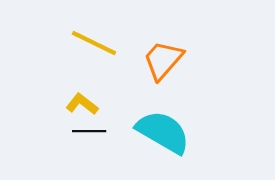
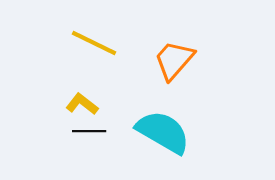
orange trapezoid: moved 11 px right
